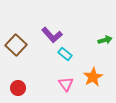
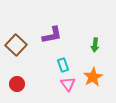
purple L-shape: rotated 60 degrees counterclockwise
green arrow: moved 10 px left, 5 px down; rotated 112 degrees clockwise
cyan rectangle: moved 2 px left, 11 px down; rotated 32 degrees clockwise
pink triangle: moved 2 px right
red circle: moved 1 px left, 4 px up
